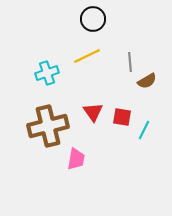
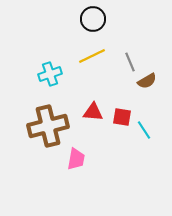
yellow line: moved 5 px right
gray line: rotated 18 degrees counterclockwise
cyan cross: moved 3 px right, 1 px down
red triangle: rotated 50 degrees counterclockwise
cyan line: rotated 60 degrees counterclockwise
